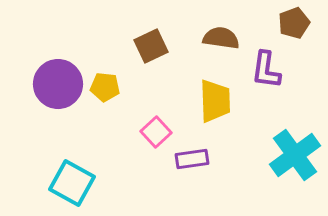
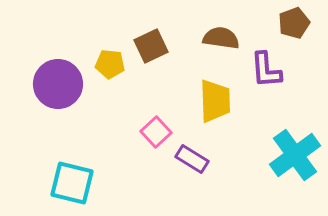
purple L-shape: rotated 12 degrees counterclockwise
yellow pentagon: moved 5 px right, 23 px up
purple rectangle: rotated 40 degrees clockwise
cyan square: rotated 15 degrees counterclockwise
